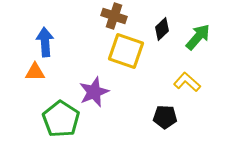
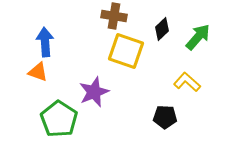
brown cross: rotated 10 degrees counterclockwise
orange triangle: moved 3 px right; rotated 20 degrees clockwise
green pentagon: moved 2 px left
